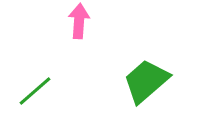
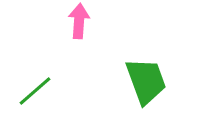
green trapezoid: rotated 111 degrees clockwise
